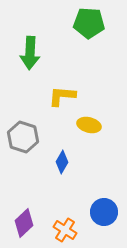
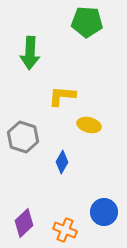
green pentagon: moved 2 px left, 1 px up
orange cross: rotated 10 degrees counterclockwise
